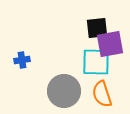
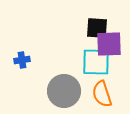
black square: rotated 10 degrees clockwise
purple square: moved 1 px left; rotated 8 degrees clockwise
